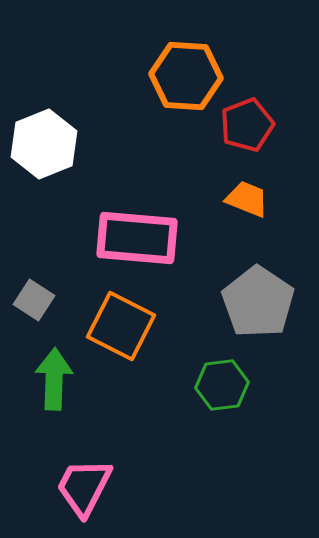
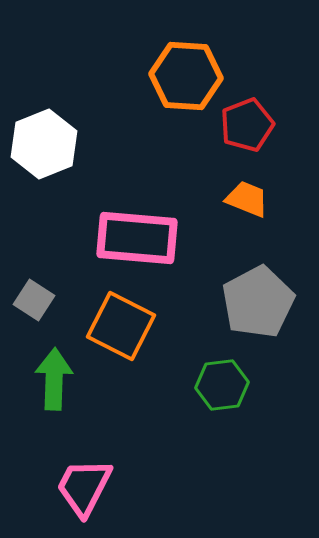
gray pentagon: rotated 10 degrees clockwise
